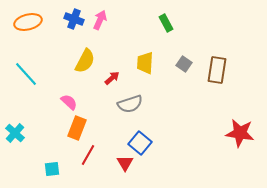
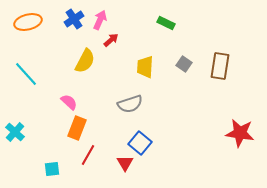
blue cross: rotated 36 degrees clockwise
green rectangle: rotated 36 degrees counterclockwise
yellow trapezoid: moved 4 px down
brown rectangle: moved 3 px right, 4 px up
red arrow: moved 1 px left, 38 px up
cyan cross: moved 1 px up
